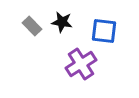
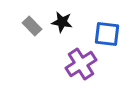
blue square: moved 3 px right, 3 px down
